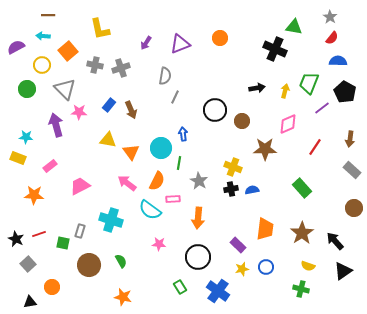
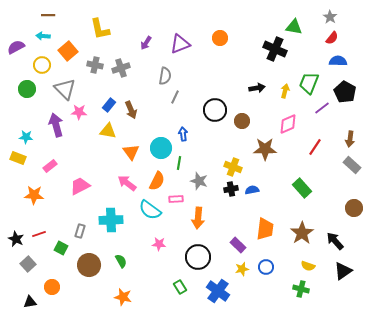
yellow triangle at (108, 140): moved 9 px up
gray rectangle at (352, 170): moved 5 px up
gray star at (199, 181): rotated 12 degrees counterclockwise
pink rectangle at (173, 199): moved 3 px right
cyan cross at (111, 220): rotated 20 degrees counterclockwise
green square at (63, 243): moved 2 px left, 5 px down; rotated 16 degrees clockwise
